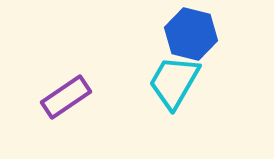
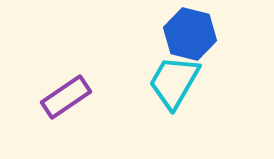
blue hexagon: moved 1 px left
